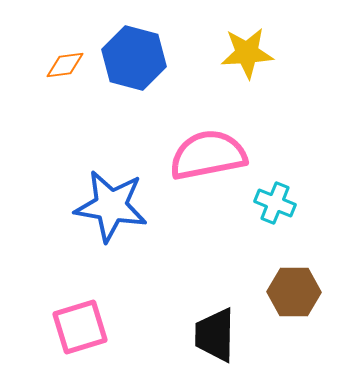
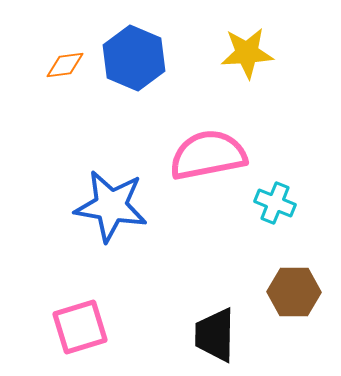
blue hexagon: rotated 8 degrees clockwise
